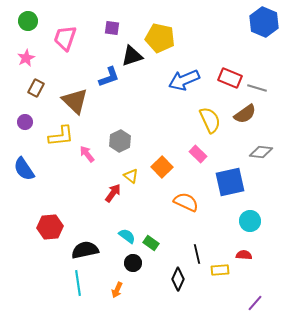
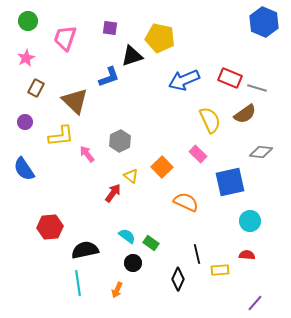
purple square: moved 2 px left
red semicircle: moved 3 px right
